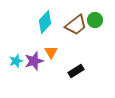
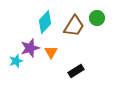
green circle: moved 2 px right, 2 px up
brown trapezoid: moved 2 px left, 1 px down; rotated 20 degrees counterclockwise
purple star: moved 4 px left, 13 px up
